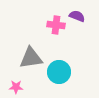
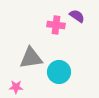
purple semicircle: rotated 14 degrees clockwise
